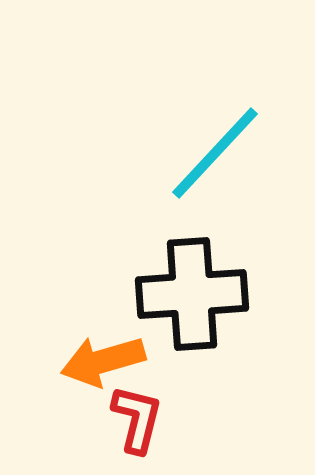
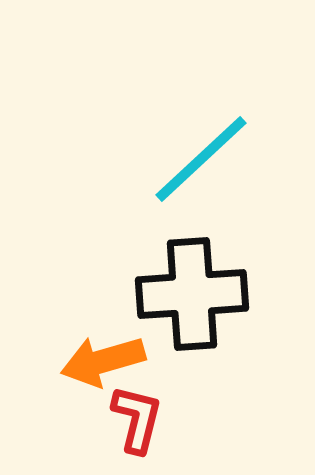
cyan line: moved 14 px left, 6 px down; rotated 4 degrees clockwise
